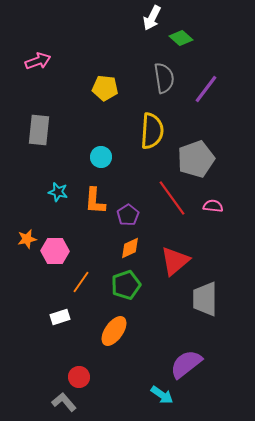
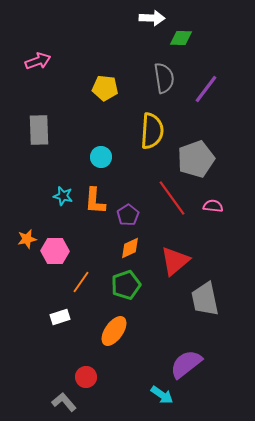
white arrow: rotated 115 degrees counterclockwise
green diamond: rotated 40 degrees counterclockwise
gray rectangle: rotated 8 degrees counterclockwise
cyan star: moved 5 px right, 4 px down
gray trapezoid: rotated 12 degrees counterclockwise
red circle: moved 7 px right
